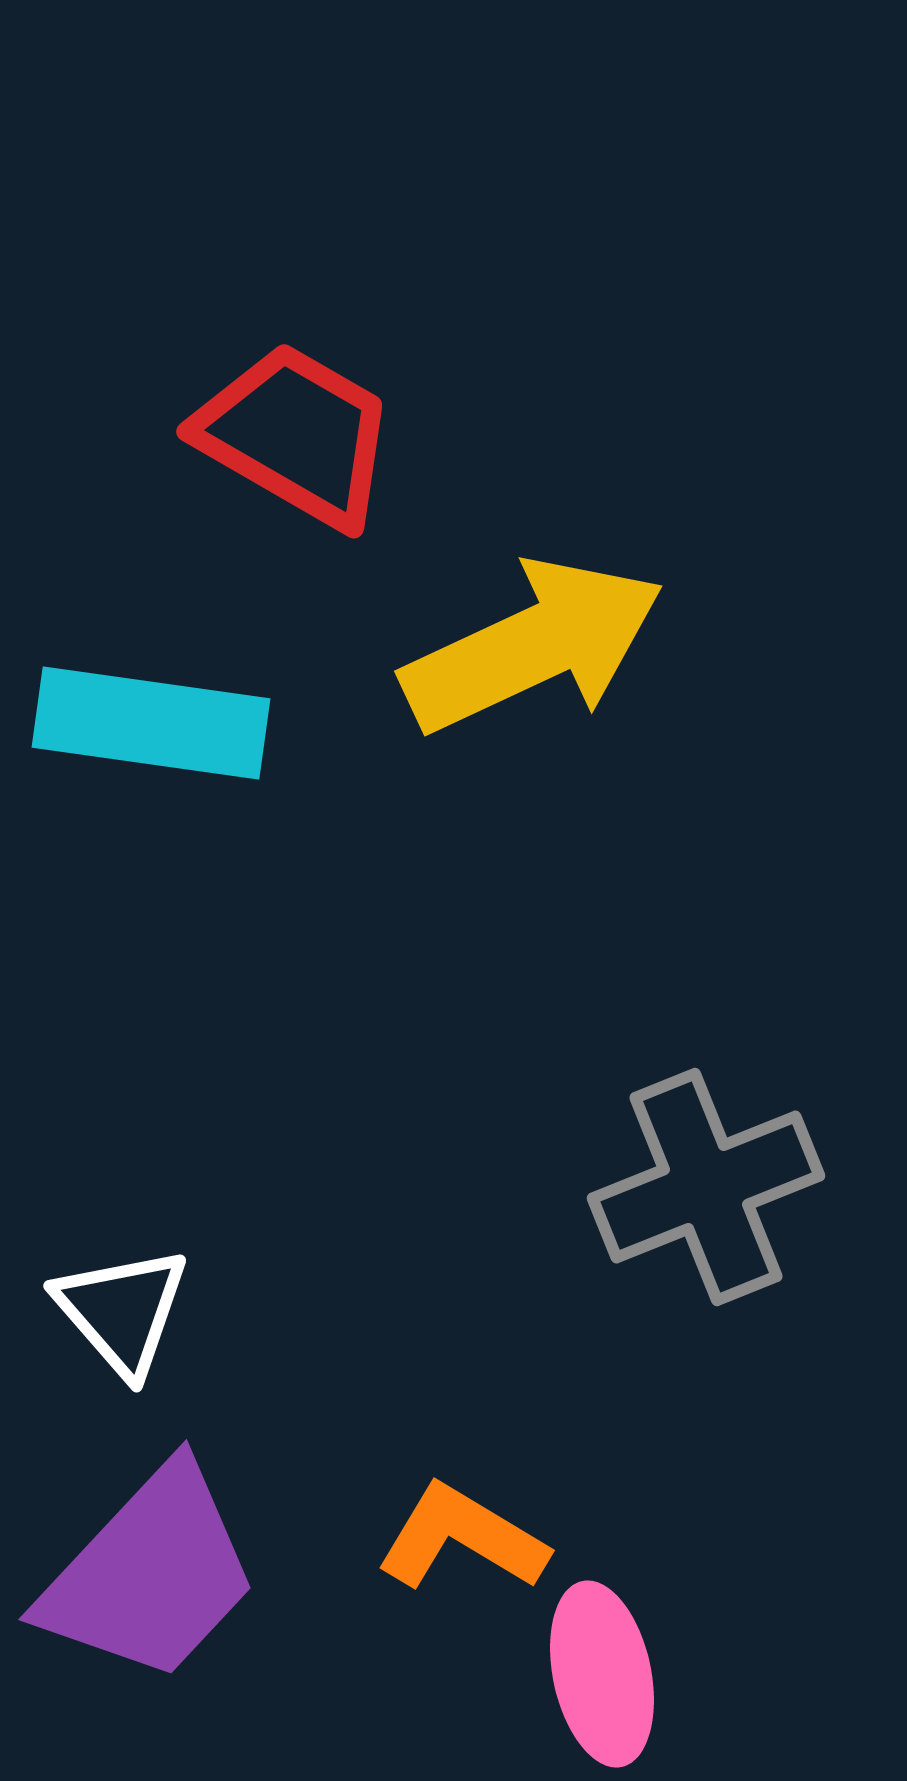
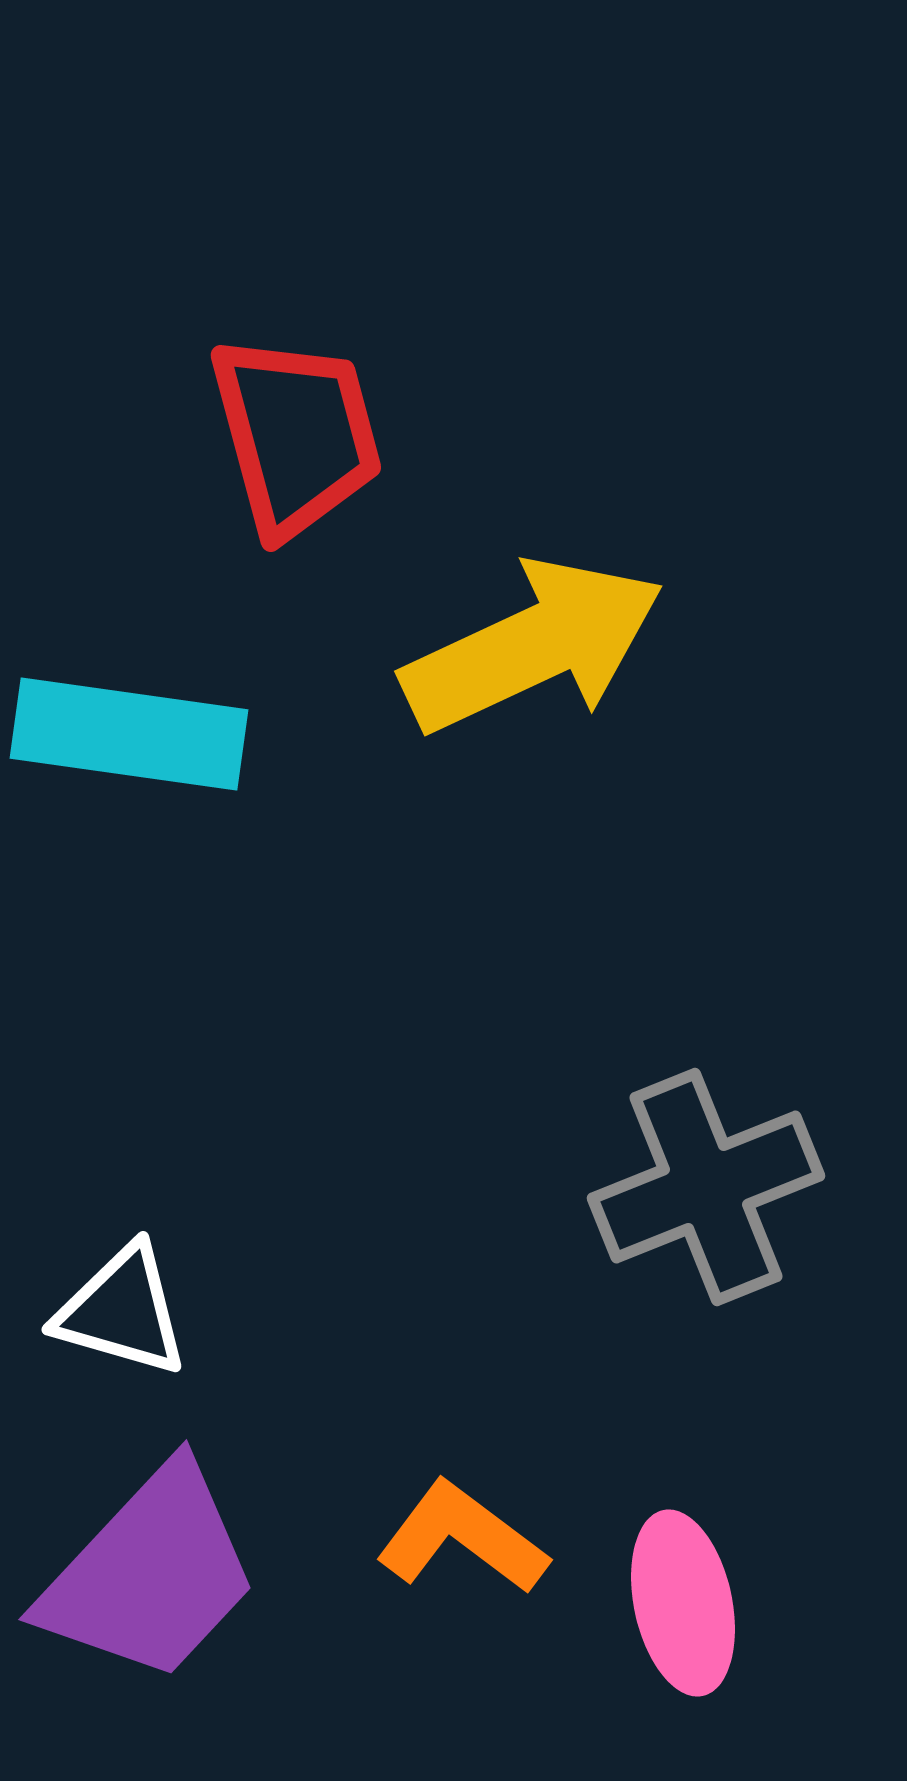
red trapezoid: rotated 45 degrees clockwise
cyan rectangle: moved 22 px left, 11 px down
white triangle: rotated 33 degrees counterclockwise
orange L-shape: rotated 6 degrees clockwise
pink ellipse: moved 81 px right, 71 px up
